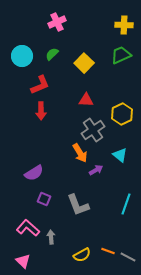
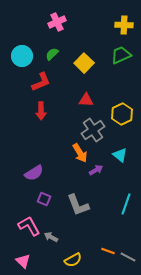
red L-shape: moved 1 px right, 3 px up
pink L-shape: moved 1 px right, 2 px up; rotated 20 degrees clockwise
gray arrow: rotated 56 degrees counterclockwise
yellow semicircle: moved 9 px left, 5 px down
